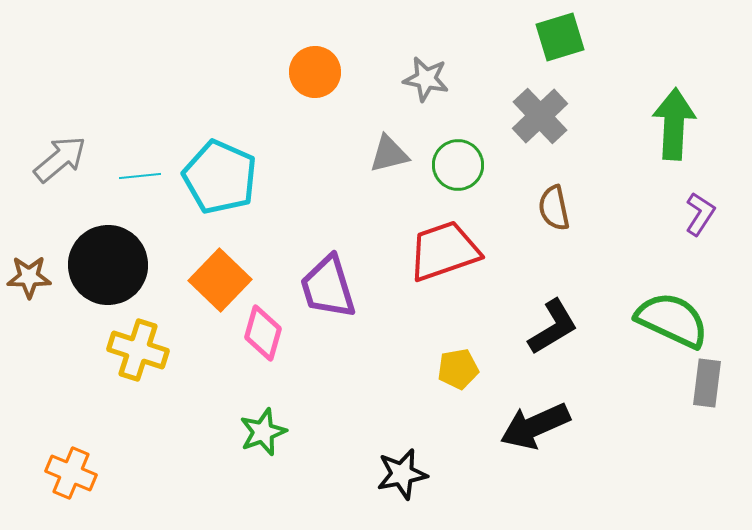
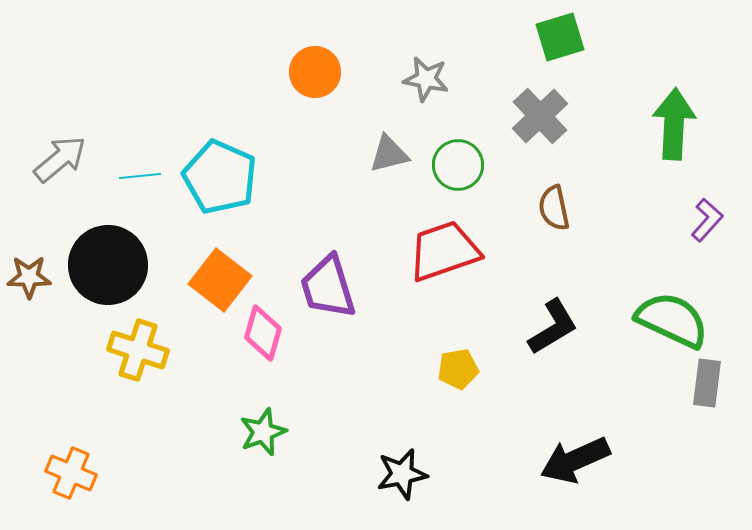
purple L-shape: moved 7 px right, 6 px down; rotated 9 degrees clockwise
orange square: rotated 6 degrees counterclockwise
black arrow: moved 40 px right, 34 px down
